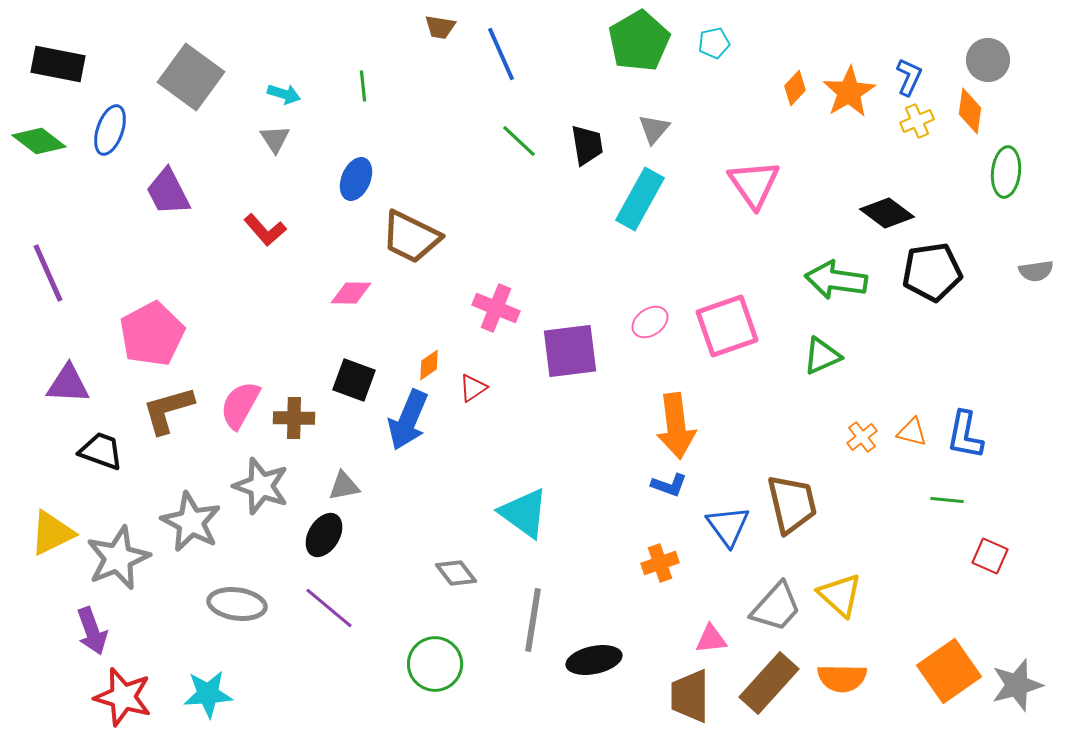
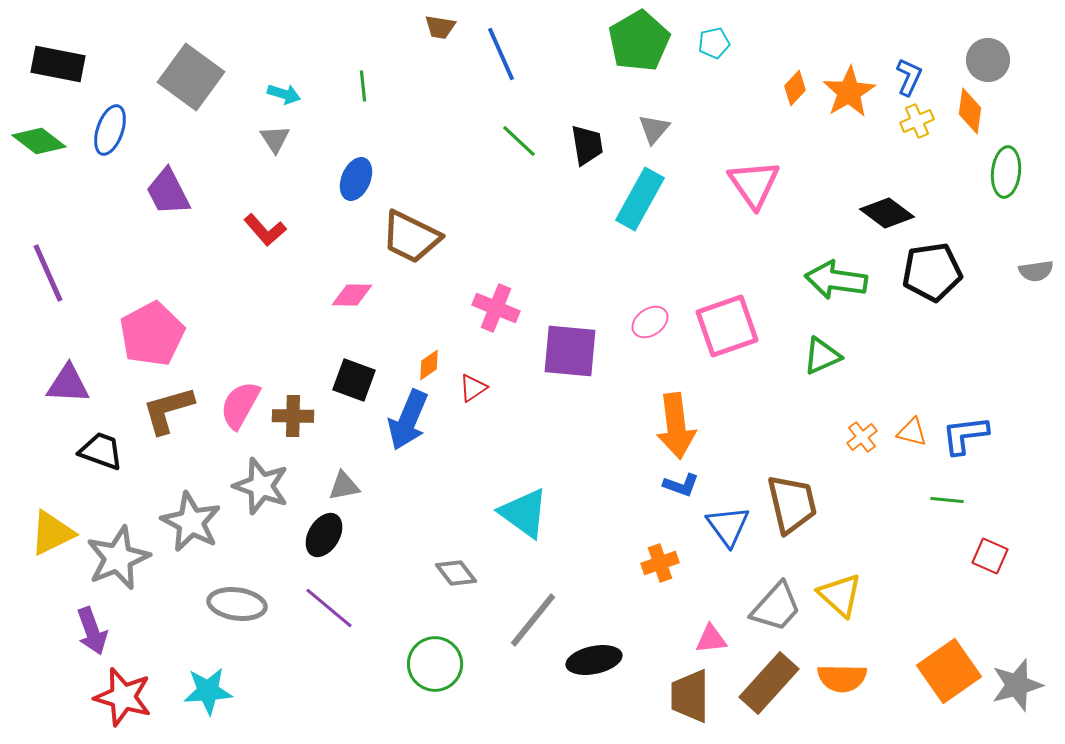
pink diamond at (351, 293): moved 1 px right, 2 px down
purple square at (570, 351): rotated 12 degrees clockwise
brown cross at (294, 418): moved 1 px left, 2 px up
blue L-shape at (965, 435): rotated 72 degrees clockwise
blue L-shape at (669, 485): moved 12 px right
gray line at (533, 620): rotated 30 degrees clockwise
cyan star at (208, 694): moved 3 px up
